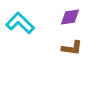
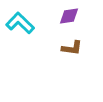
purple diamond: moved 1 px left, 1 px up
